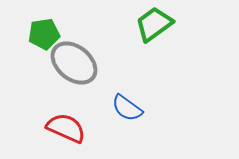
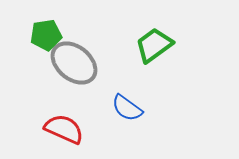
green trapezoid: moved 21 px down
green pentagon: moved 2 px right, 1 px down
red semicircle: moved 2 px left, 1 px down
